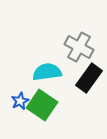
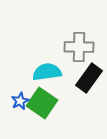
gray cross: rotated 28 degrees counterclockwise
green square: moved 2 px up
